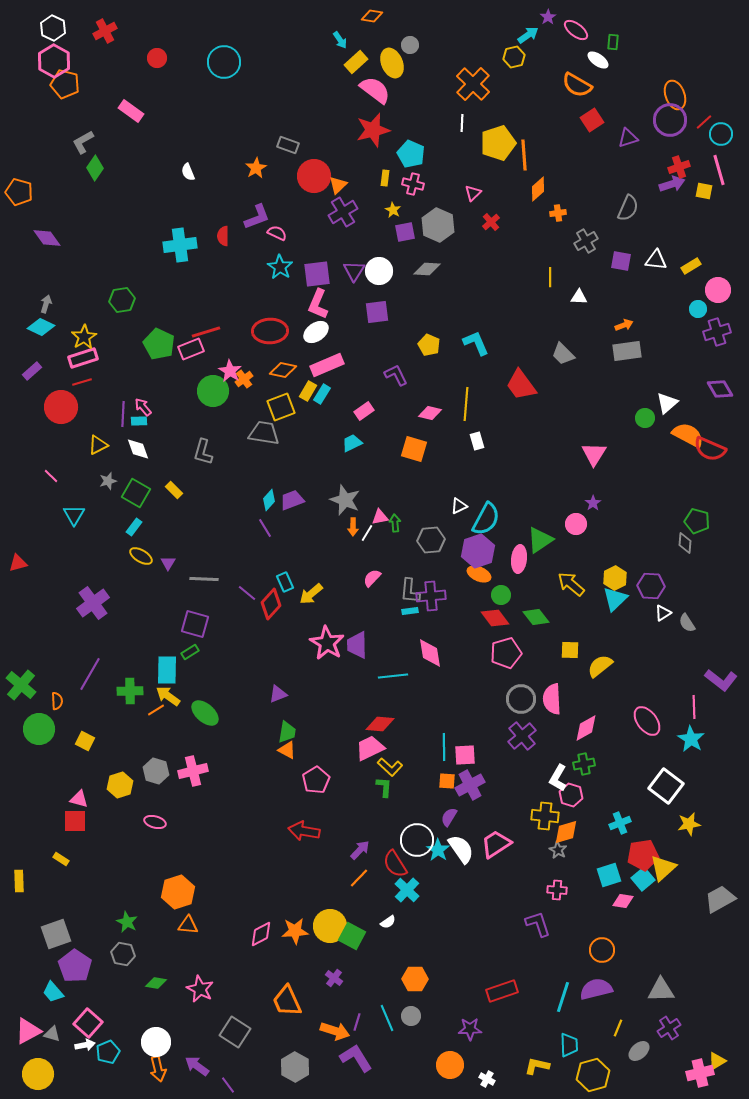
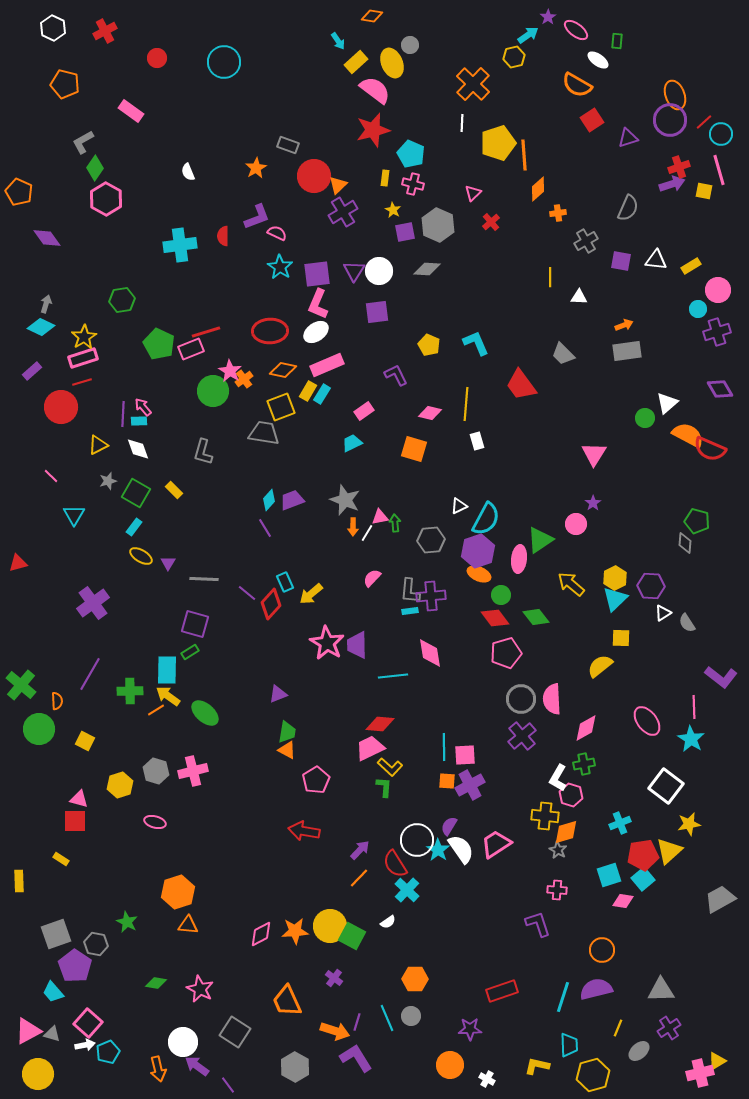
cyan arrow at (340, 40): moved 2 px left, 1 px down
green rectangle at (613, 42): moved 4 px right, 1 px up
pink hexagon at (54, 61): moved 52 px right, 138 px down
orange pentagon at (19, 192): rotated 8 degrees clockwise
yellow square at (570, 650): moved 51 px right, 12 px up
purple L-shape at (721, 680): moved 3 px up
purple semicircle at (449, 817): moved 9 px down
yellow triangle at (663, 868): moved 6 px right, 17 px up
gray hexagon at (123, 954): moved 27 px left, 10 px up
white circle at (156, 1042): moved 27 px right
